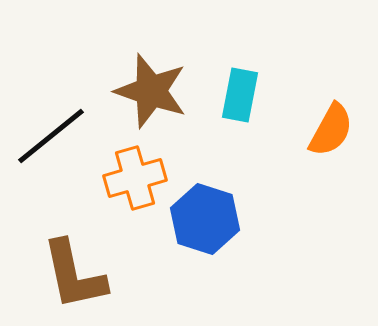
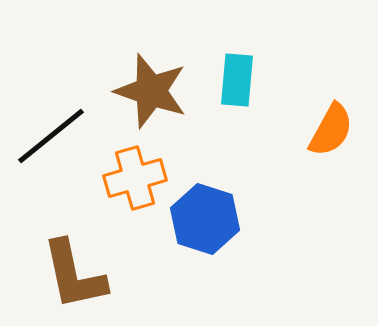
cyan rectangle: moved 3 px left, 15 px up; rotated 6 degrees counterclockwise
